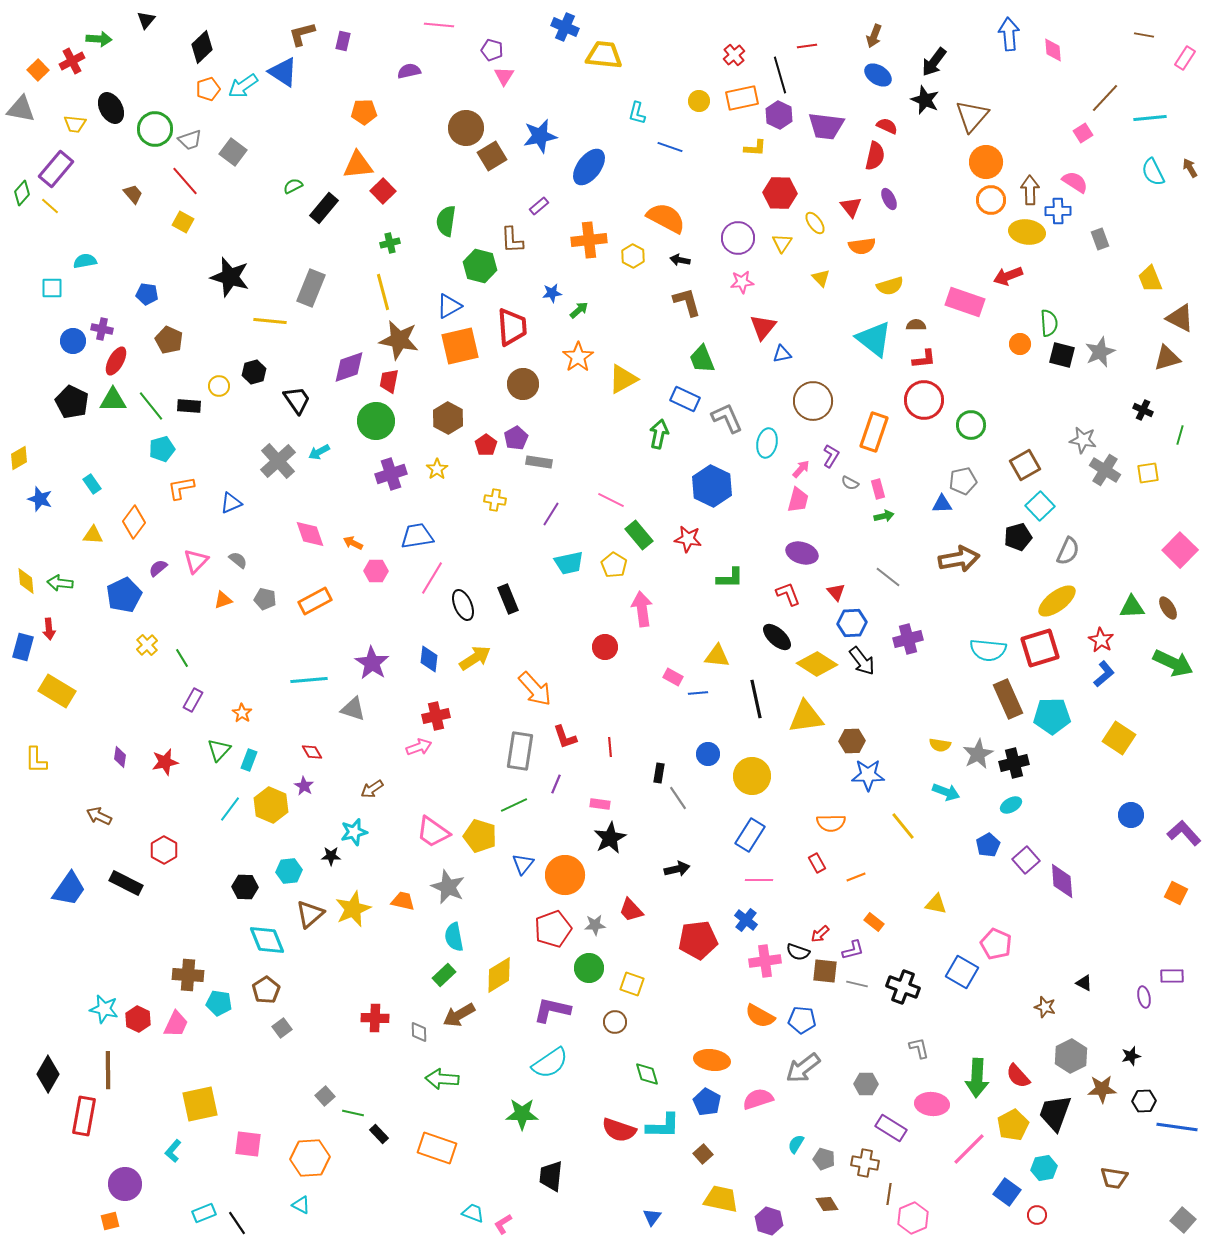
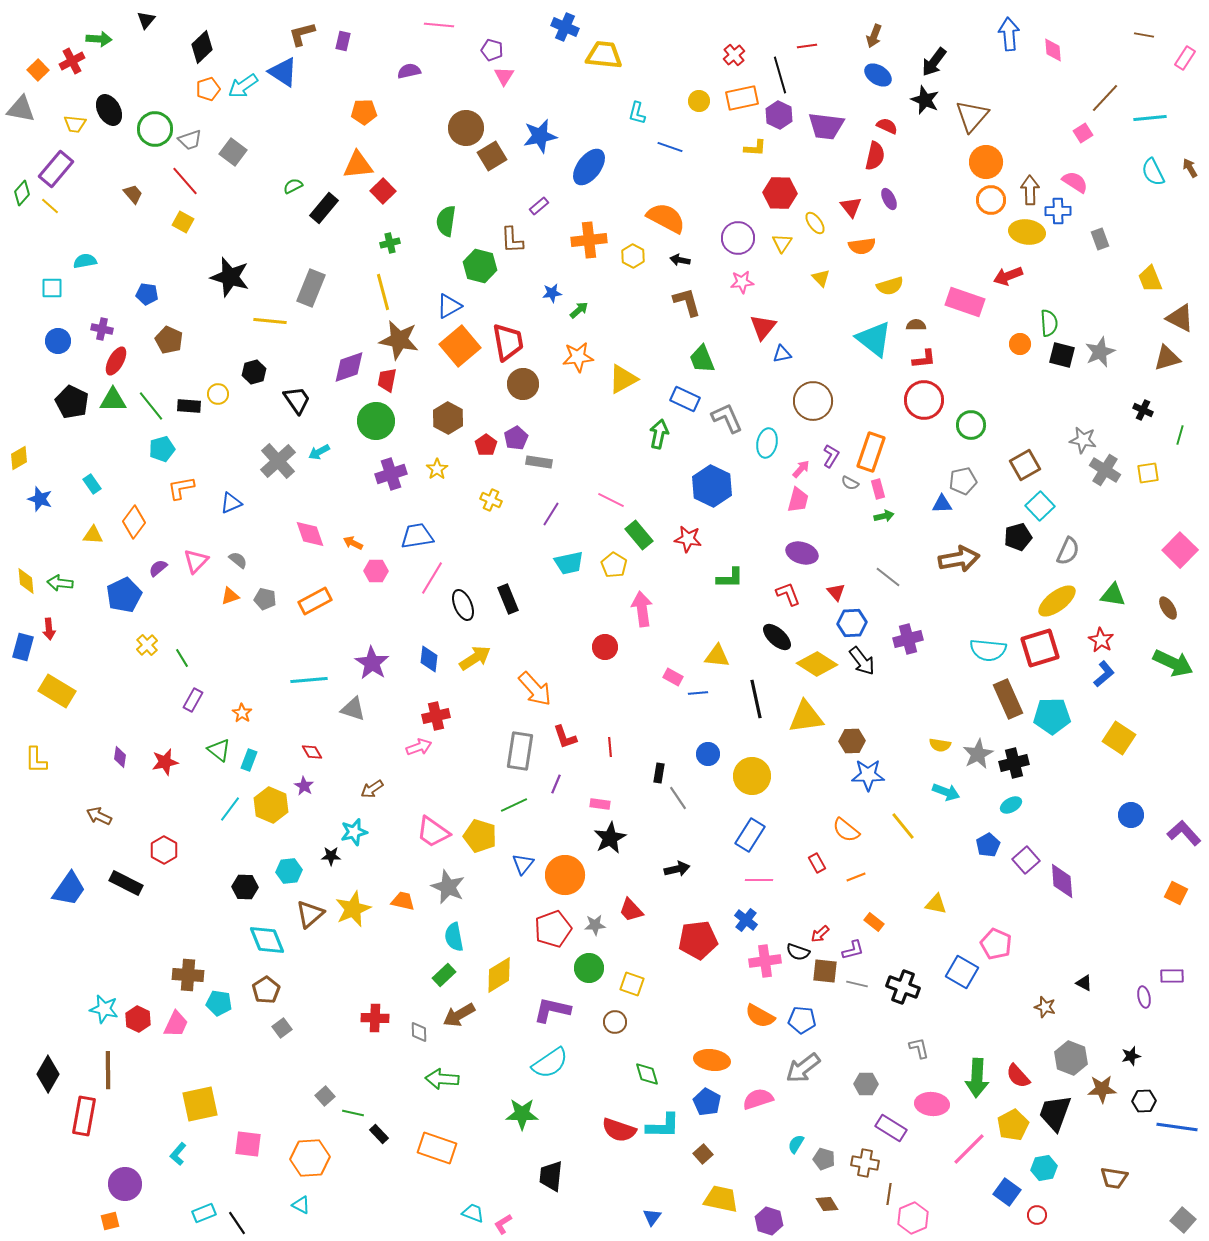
black ellipse at (111, 108): moved 2 px left, 2 px down
red trapezoid at (512, 327): moved 4 px left, 15 px down; rotated 6 degrees counterclockwise
blue circle at (73, 341): moved 15 px left
orange square at (460, 346): rotated 27 degrees counterclockwise
orange star at (578, 357): rotated 28 degrees clockwise
red trapezoid at (389, 381): moved 2 px left, 1 px up
yellow circle at (219, 386): moved 1 px left, 8 px down
orange rectangle at (874, 432): moved 3 px left, 20 px down
yellow cross at (495, 500): moved 4 px left; rotated 15 degrees clockwise
orange triangle at (223, 600): moved 7 px right, 4 px up
green triangle at (1132, 607): moved 19 px left, 12 px up; rotated 12 degrees clockwise
green triangle at (219, 750): rotated 35 degrees counterclockwise
orange semicircle at (831, 823): moved 15 px right, 7 px down; rotated 40 degrees clockwise
gray hexagon at (1071, 1056): moved 2 px down; rotated 12 degrees counterclockwise
cyan L-shape at (173, 1151): moved 5 px right, 3 px down
